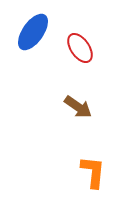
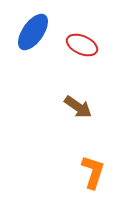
red ellipse: moved 2 px right, 3 px up; rotated 32 degrees counterclockwise
orange L-shape: rotated 12 degrees clockwise
